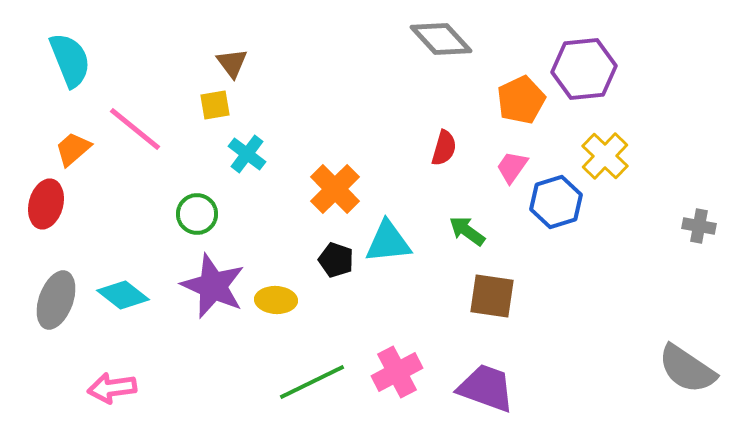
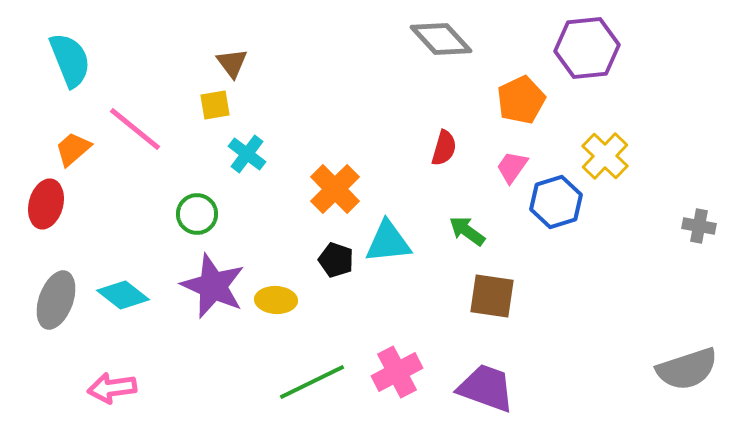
purple hexagon: moved 3 px right, 21 px up
gray semicircle: rotated 52 degrees counterclockwise
